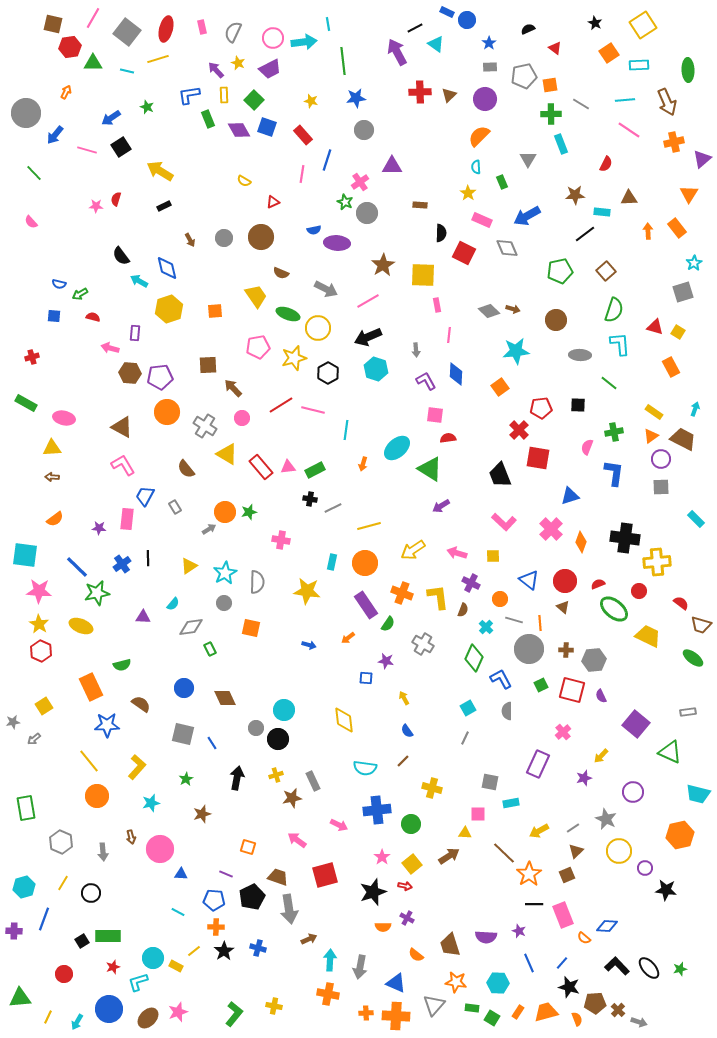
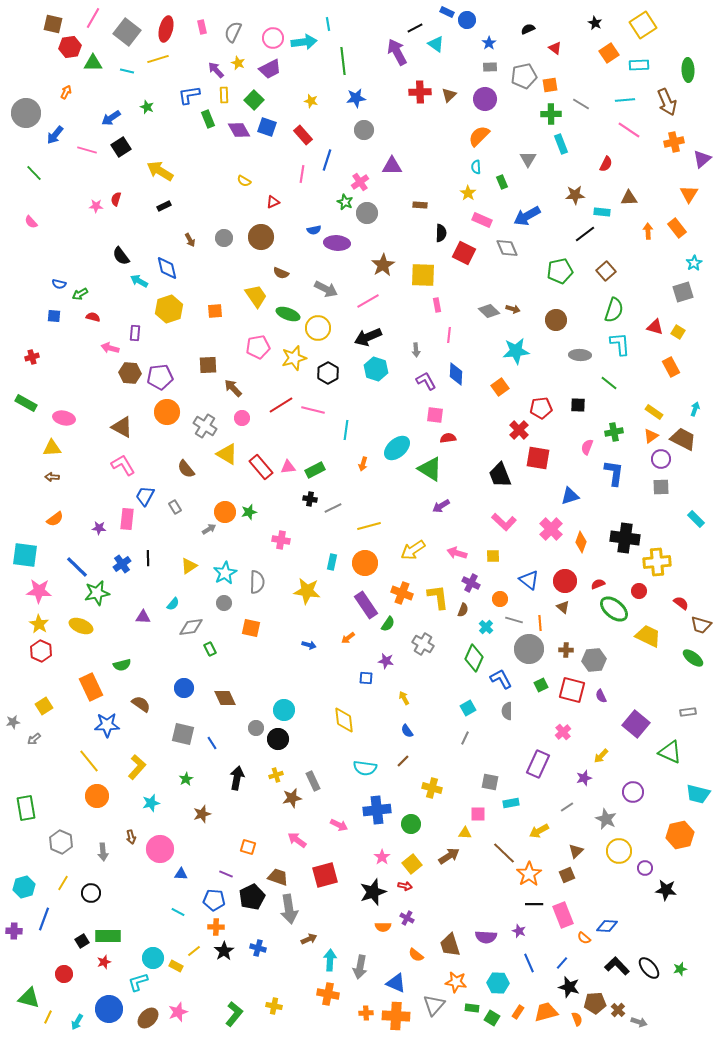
gray line at (573, 828): moved 6 px left, 21 px up
red star at (113, 967): moved 9 px left, 5 px up
green triangle at (20, 998): moved 9 px right; rotated 20 degrees clockwise
